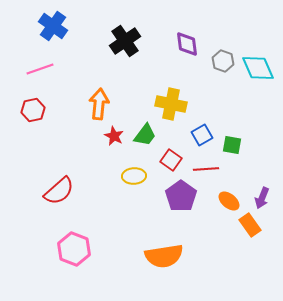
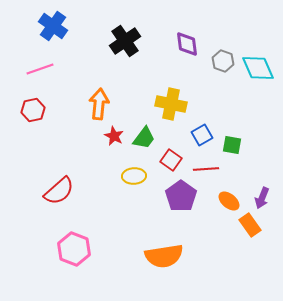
green trapezoid: moved 1 px left, 3 px down
